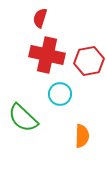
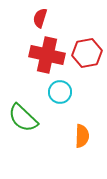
red hexagon: moved 2 px left, 8 px up
cyan circle: moved 2 px up
